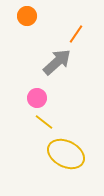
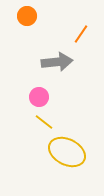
orange line: moved 5 px right
gray arrow: rotated 36 degrees clockwise
pink circle: moved 2 px right, 1 px up
yellow ellipse: moved 1 px right, 2 px up
